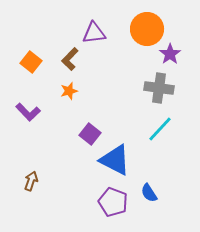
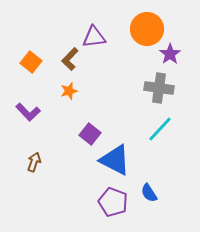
purple triangle: moved 4 px down
brown arrow: moved 3 px right, 19 px up
